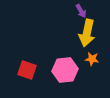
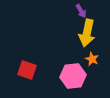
orange star: rotated 16 degrees clockwise
pink hexagon: moved 8 px right, 6 px down
